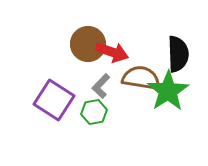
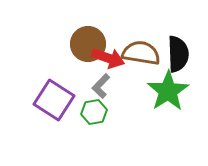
red arrow: moved 4 px left, 6 px down
brown semicircle: moved 25 px up
